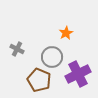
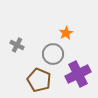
gray cross: moved 4 px up
gray circle: moved 1 px right, 3 px up
